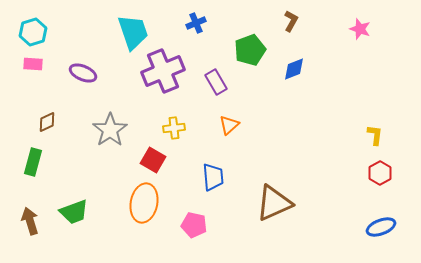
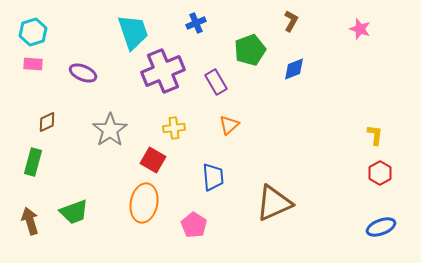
pink pentagon: rotated 20 degrees clockwise
